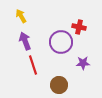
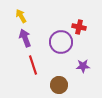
purple arrow: moved 3 px up
purple star: moved 3 px down
